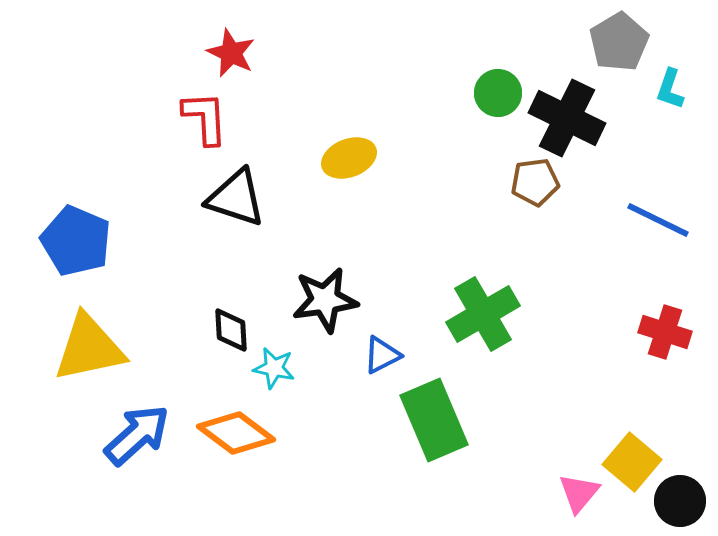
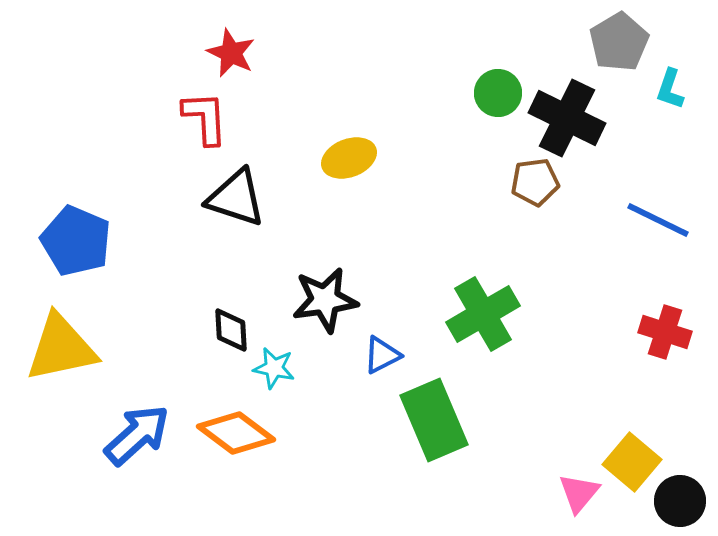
yellow triangle: moved 28 px left
